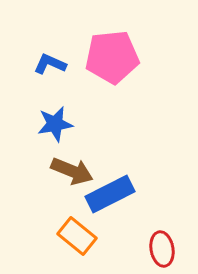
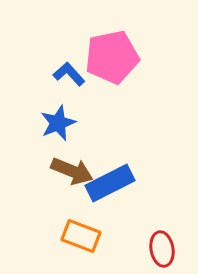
pink pentagon: rotated 6 degrees counterclockwise
blue L-shape: moved 19 px right, 10 px down; rotated 24 degrees clockwise
blue star: moved 3 px right, 1 px up; rotated 12 degrees counterclockwise
blue rectangle: moved 11 px up
orange rectangle: moved 4 px right; rotated 18 degrees counterclockwise
